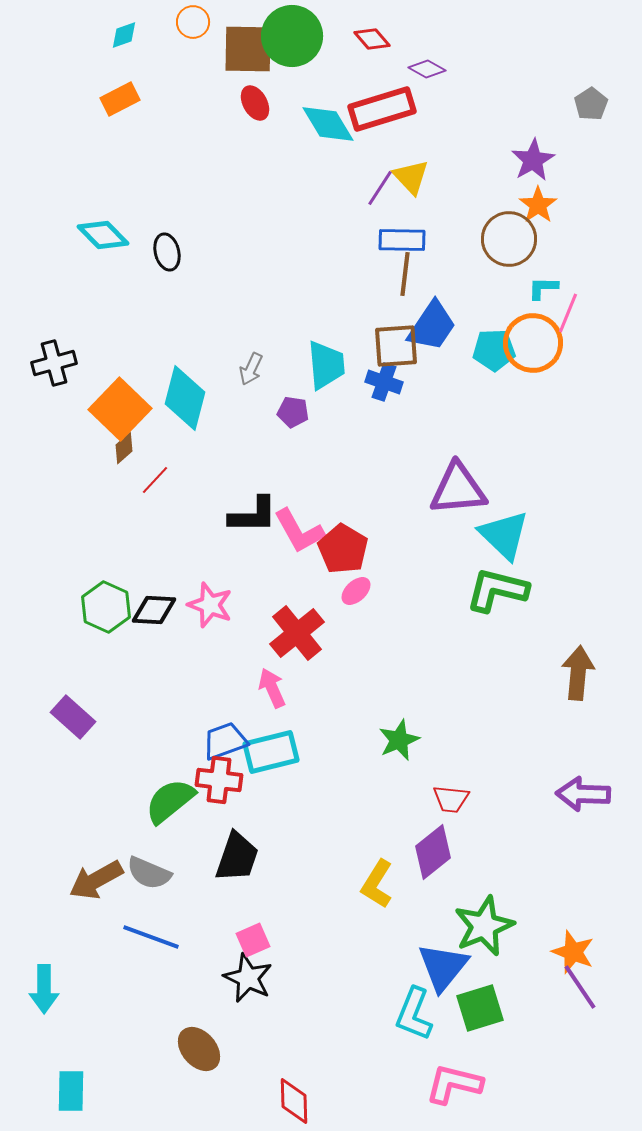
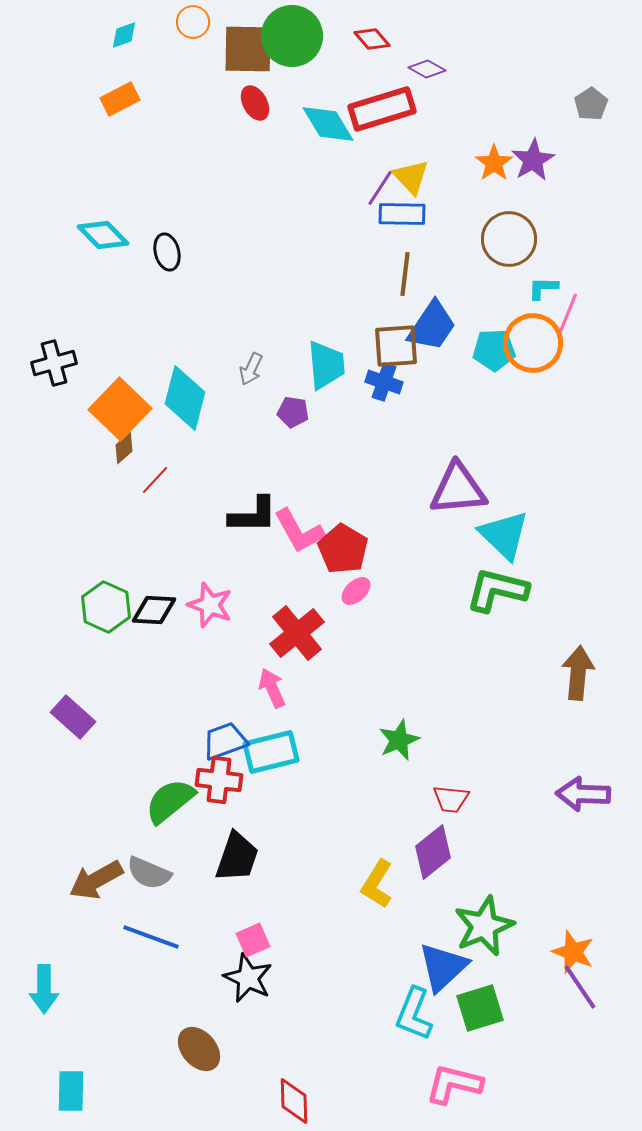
orange star at (538, 205): moved 44 px left, 42 px up
blue rectangle at (402, 240): moved 26 px up
blue triangle at (443, 967): rotated 8 degrees clockwise
